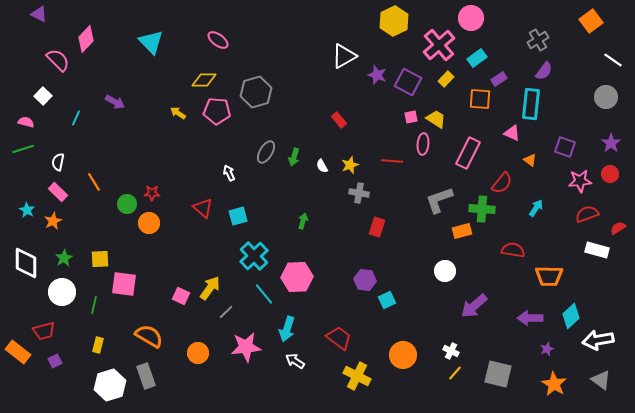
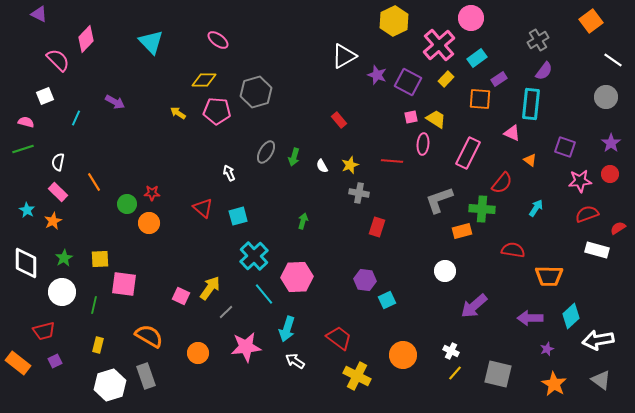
white square at (43, 96): moved 2 px right; rotated 24 degrees clockwise
orange rectangle at (18, 352): moved 11 px down
